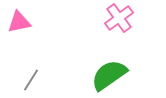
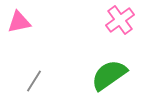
pink cross: moved 1 px right, 2 px down
gray line: moved 3 px right, 1 px down
